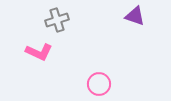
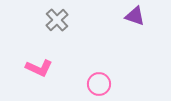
gray cross: rotated 25 degrees counterclockwise
pink L-shape: moved 16 px down
